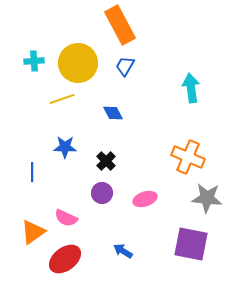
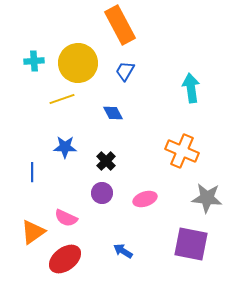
blue trapezoid: moved 5 px down
orange cross: moved 6 px left, 6 px up
